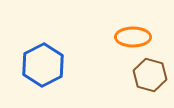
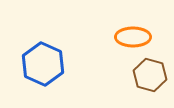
blue hexagon: moved 1 px up; rotated 9 degrees counterclockwise
